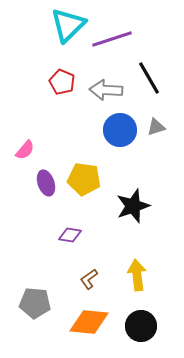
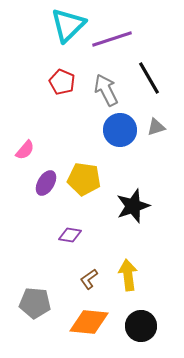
gray arrow: rotated 60 degrees clockwise
purple ellipse: rotated 50 degrees clockwise
yellow arrow: moved 9 px left
